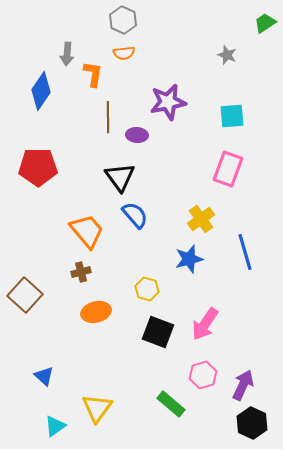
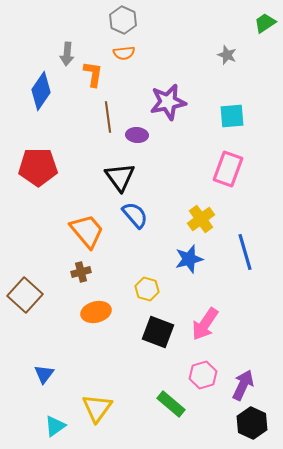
brown line: rotated 8 degrees counterclockwise
blue triangle: moved 2 px up; rotated 25 degrees clockwise
